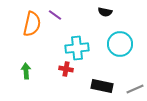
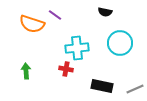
orange semicircle: rotated 95 degrees clockwise
cyan circle: moved 1 px up
